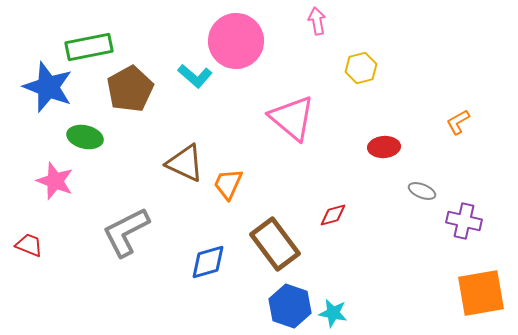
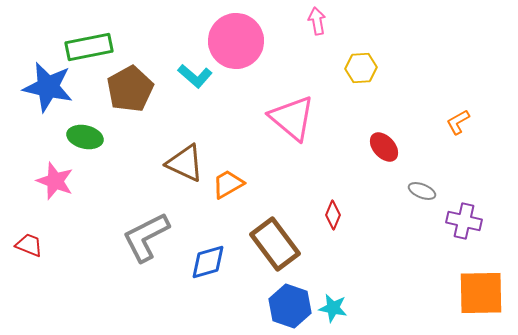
yellow hexagon: rotated 12 degrees clockwise
blue star: rotated 9 degrees counterclockwise
red ellipse: rotated 52 degrees clockwise
orange trapezoid: rotated 36 degrees clockwise
red diamond: rotated 52 degrees counterclockwise
gray L-shape: moved 20 px right, 5 px down
orange square: rotated 9 degrees clockwise
cyan star: moved 5 px up
